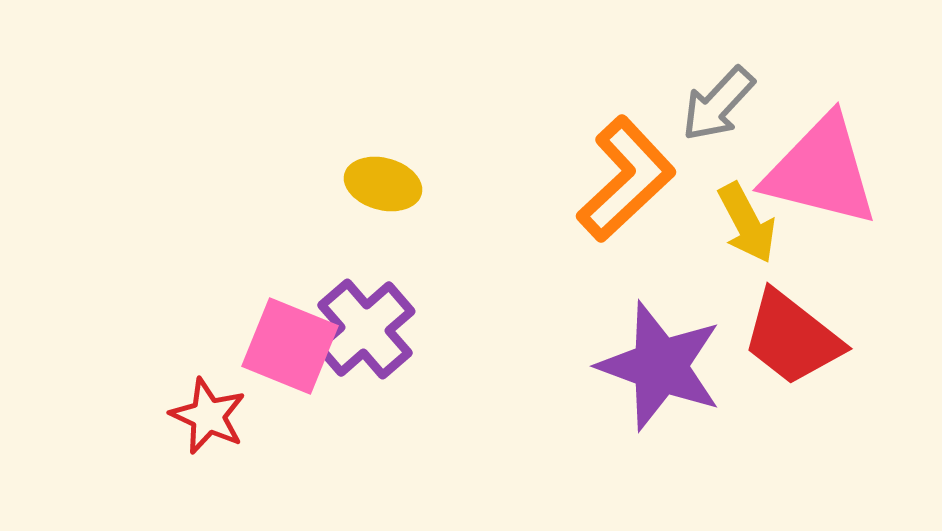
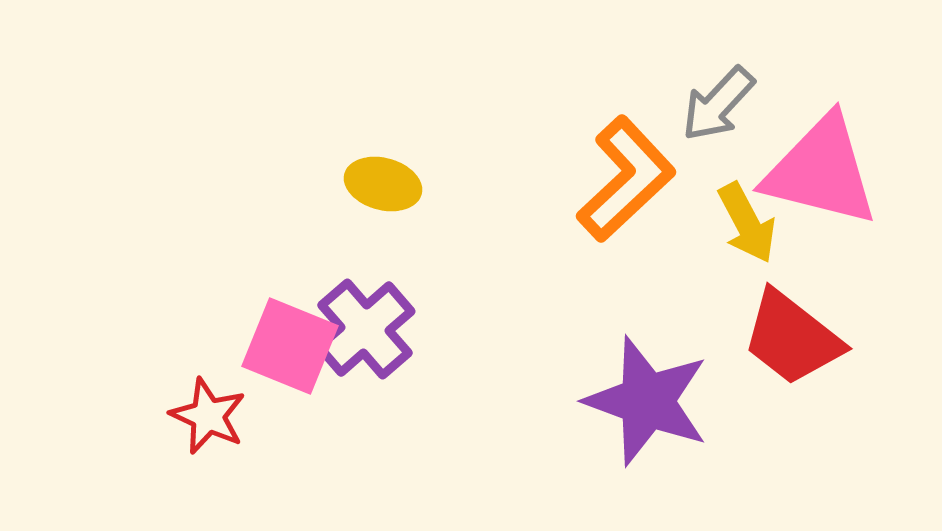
purple star: moved 13 px left, 35 px down
